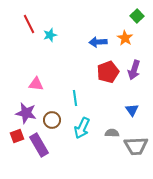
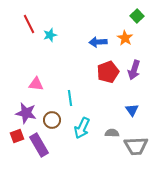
cyan line: moved 5 px left
